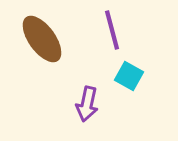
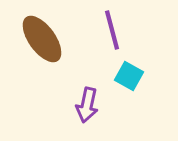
purple arrow: moved 1 px down
